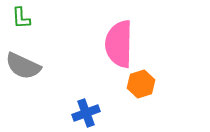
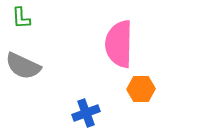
orange hexagon: moved 5 px down; rotated 16 degrees clockwise
